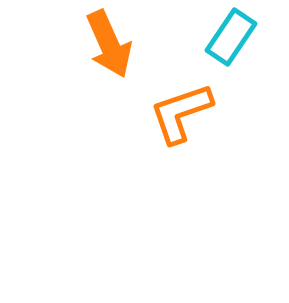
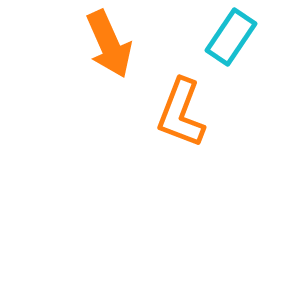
orange L-shape: rotated 50 degrees counterclockwise
